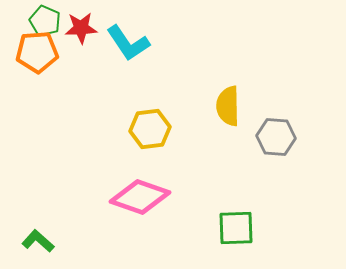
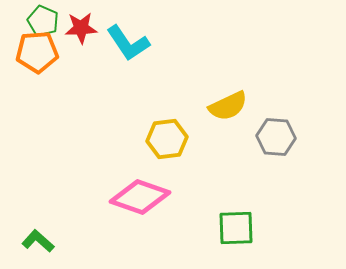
green pentagon: moved 2 px left
yellow semicircle: rotated 114 degrees counterclockwise
yellow hexagon: moved 17 px right, 10 px down
